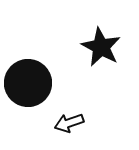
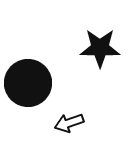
black star: moved 1 px left, 1 px down; rotated 27 degrees counterclockwise
